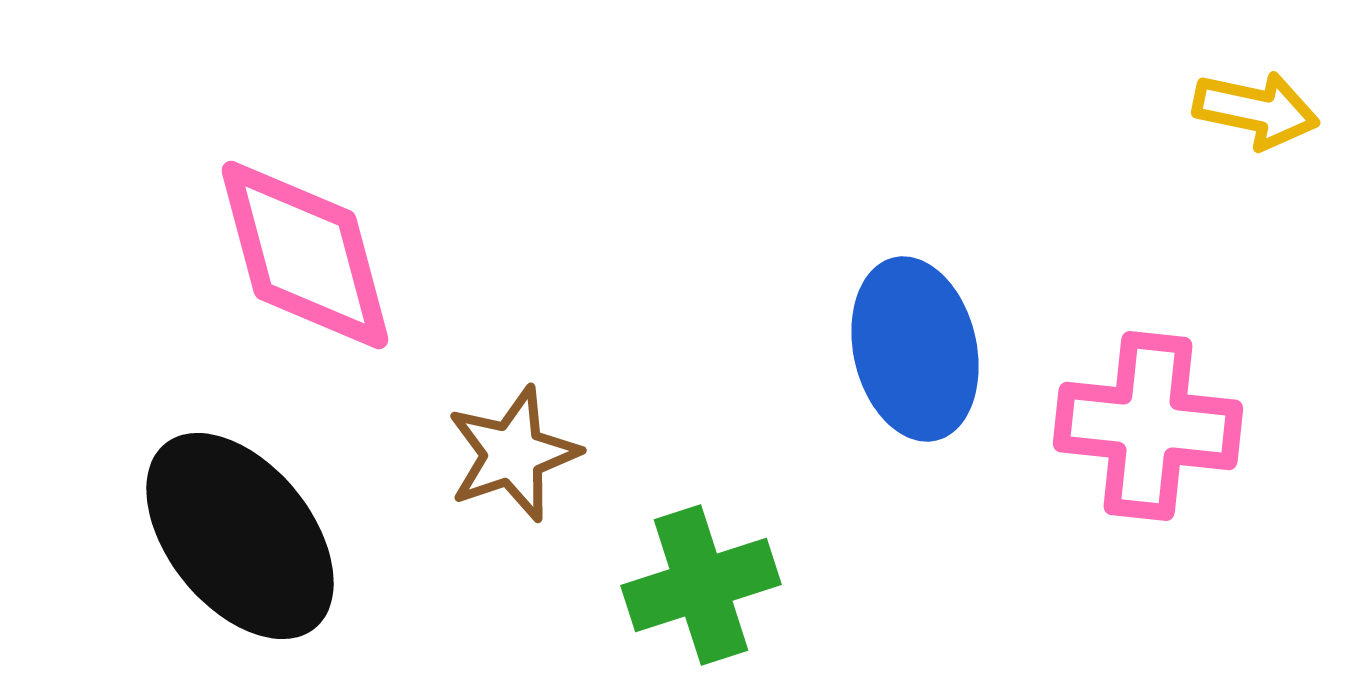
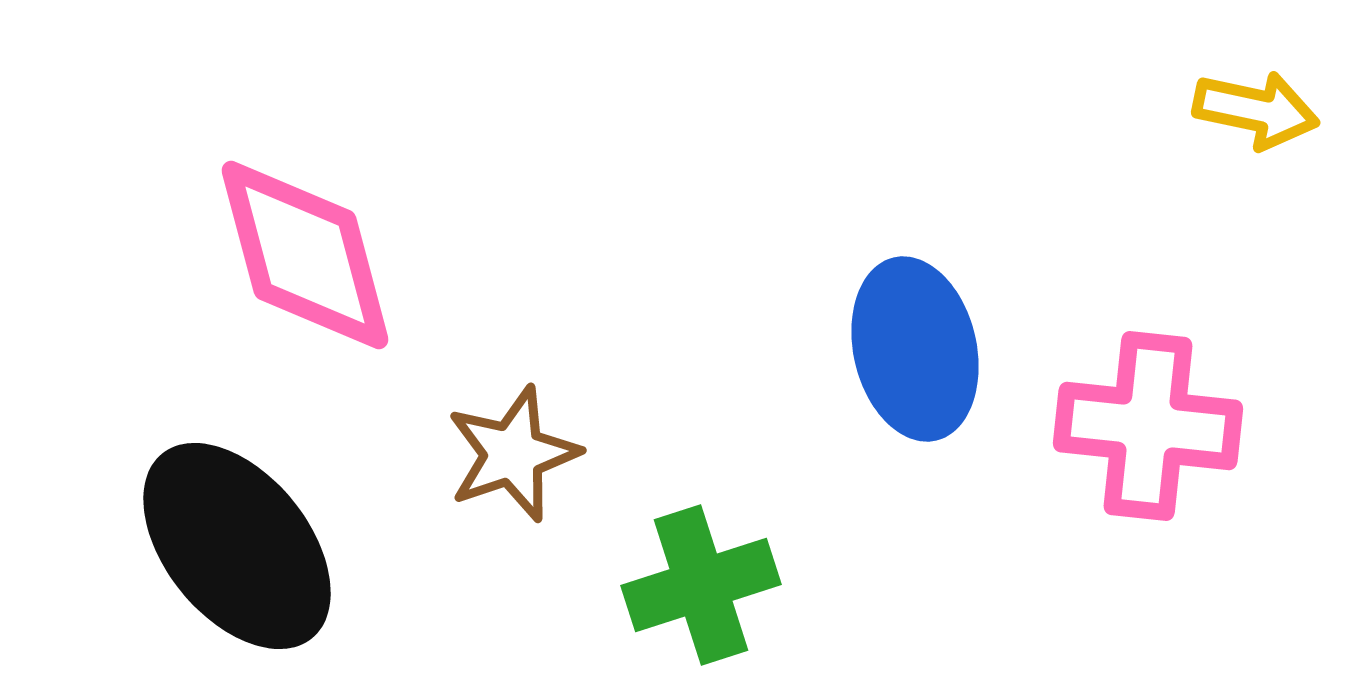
black ellipse: moved 3 px left, 10 px down
